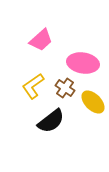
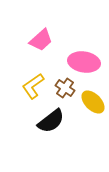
pink ellipse: moved 1 px right, 1 px up
